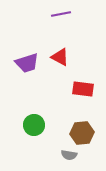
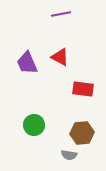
purple trapezoid: rotated 85 degrees clockwise
